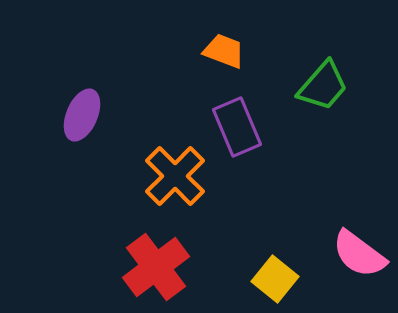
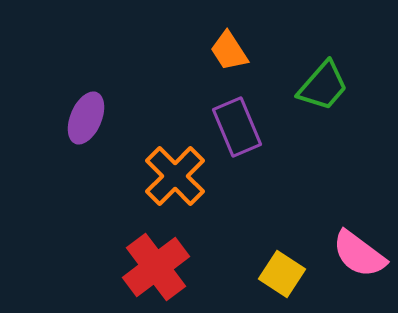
orange trapezoid: moved 5 px right; rotated 144 degrees counterclockwise
purple ellipse: moved 4 px right, 3 px down
yellow square: moved 7 px right, 5 px up; rotated 6 degrees counterclockwise
